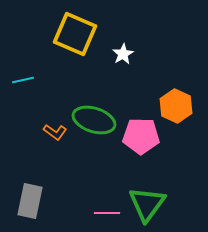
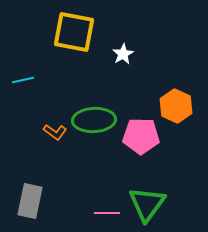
yellow square: moved 1 px left, 2 px up; rotated 12 degrees counterclockwise
green ellipse: rotated 21 degrees counterclockwise
